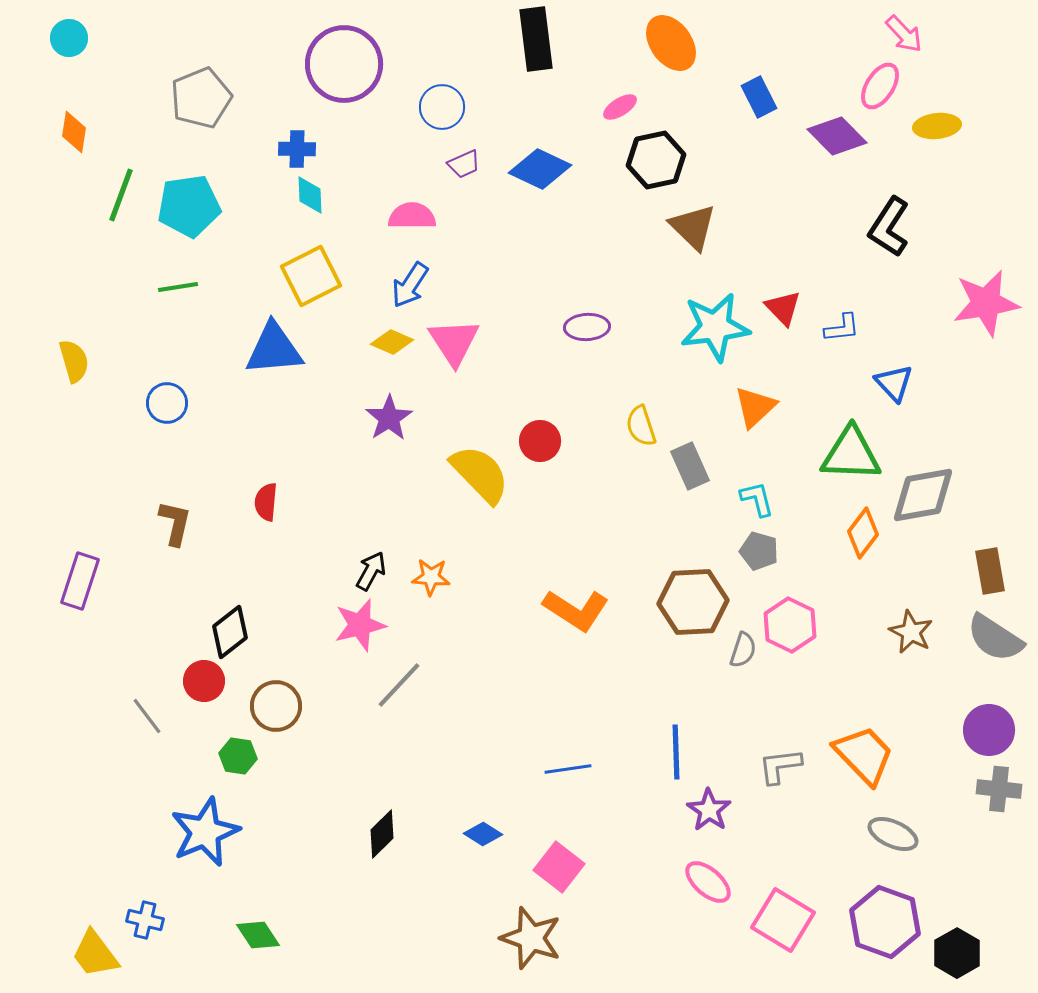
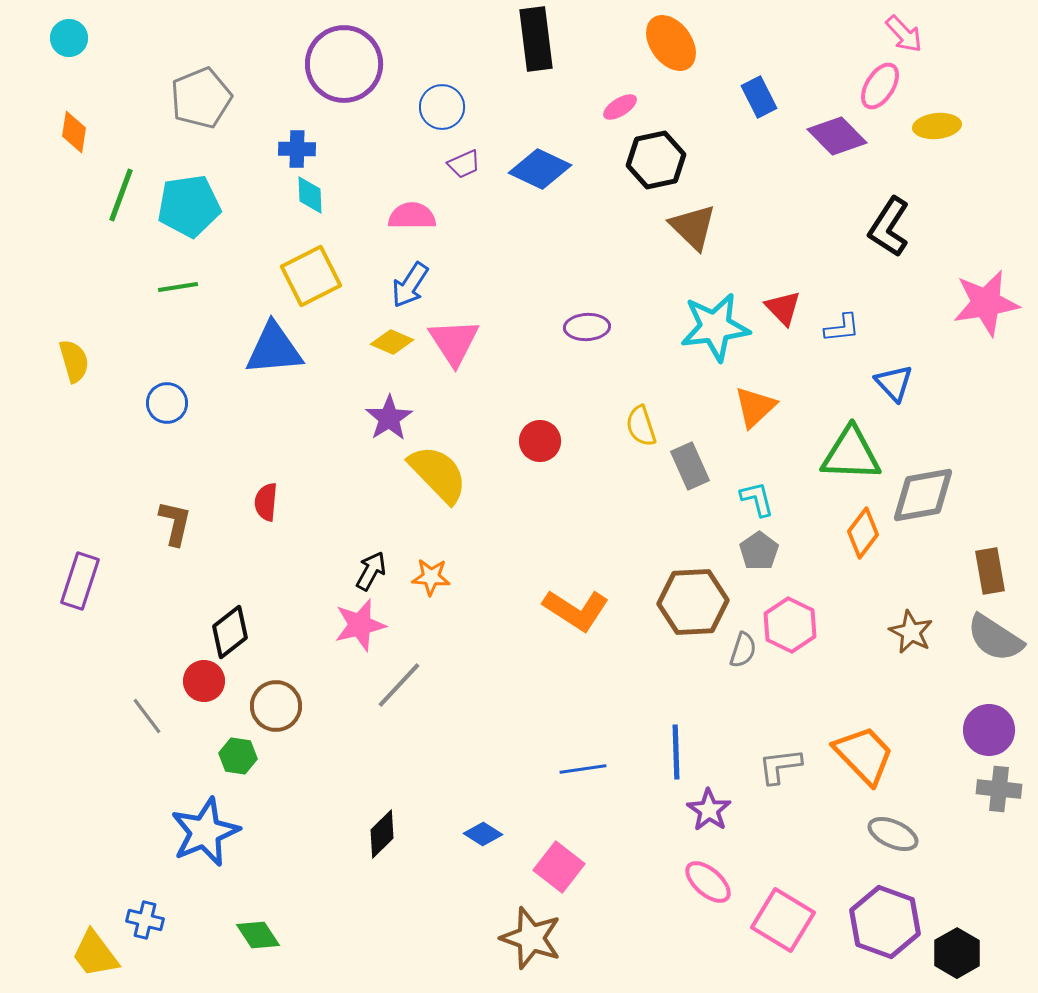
yellow semicircle at (480, 474): moved 42 px left
gray pentagon at (759, 551): rotated 21 degrees clockwise
blue line at (568, 769): moved 15 px right
